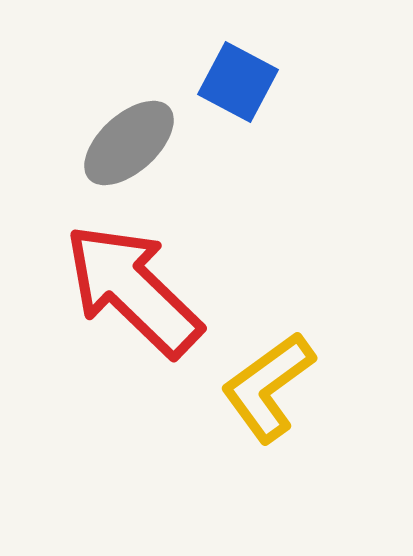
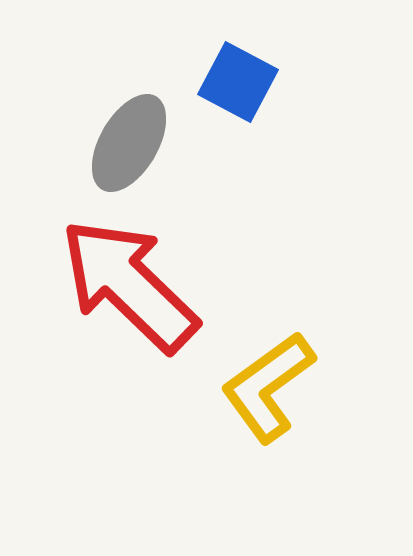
gray ellipse: rotated 18 degrees counterclockwise
red arrow: moved 4 px left, 5 px up
